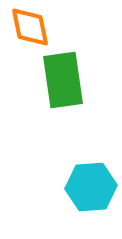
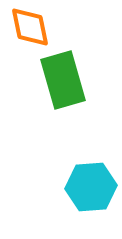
green rectangle: rotated 8 degrees counterclockwise
